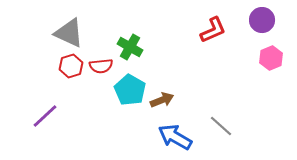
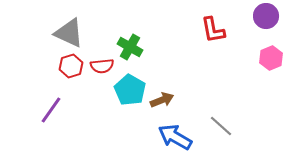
purple circle: moved 4 px right, 4 px up
red L-shape: rotated 104 degrees clockwise
red semicircle: moved 1 px right
purple line: moved 6 px right, 6 px up; rotated 12 degrees counterclockwise
